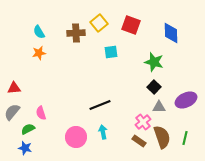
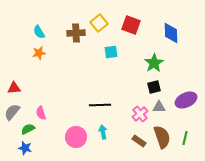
green star: moved 1 px down; rotated 24 degrees clockwise
black square: rotated 32 degrees clockwise
black line: rotated 20 degrees clockwise
pink cross: moved 3 px left, 8 px up
